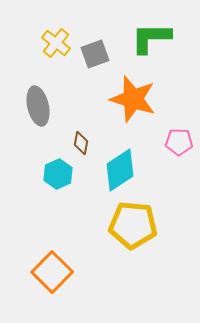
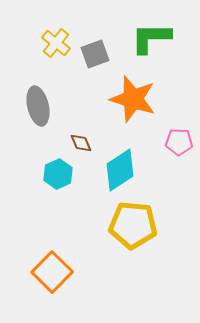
brown diamond: rotated 35 degrees counterclockwise
